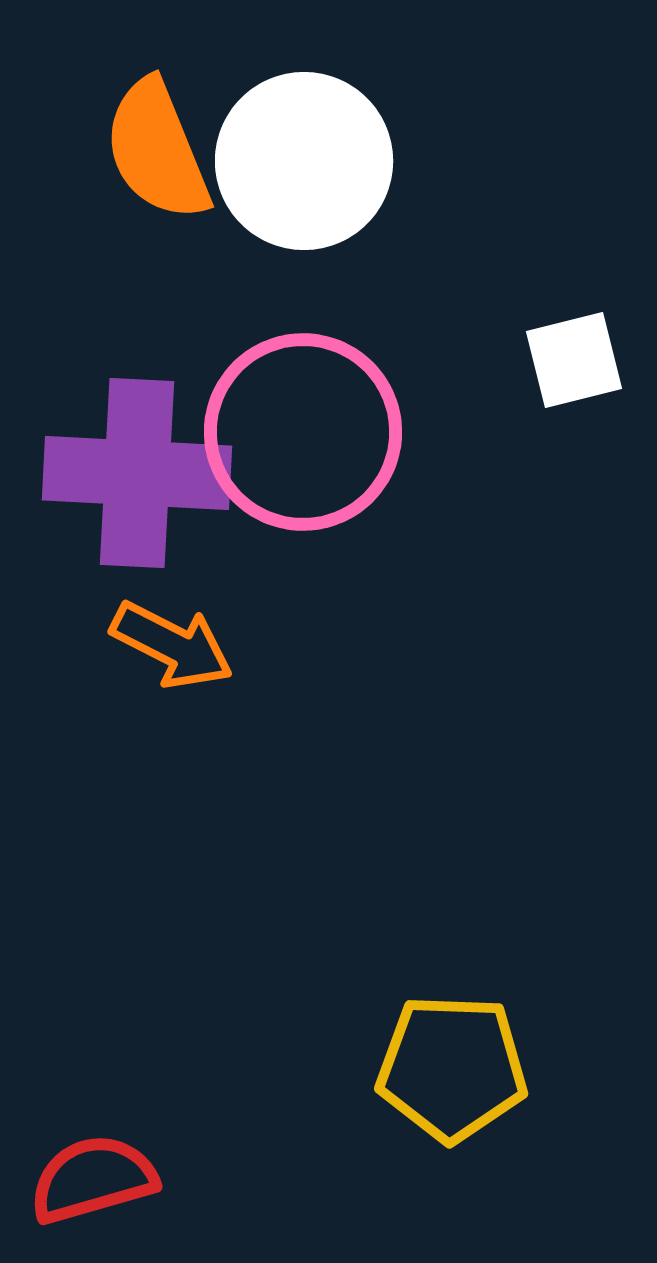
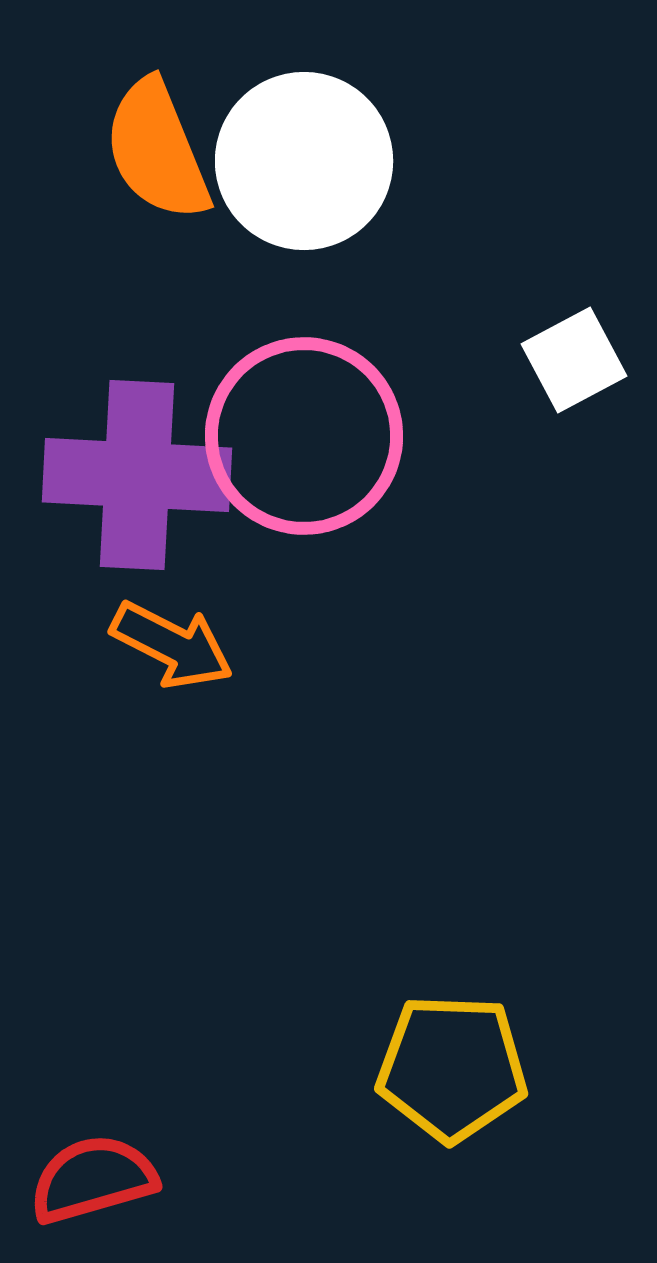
white square: rotated 14 degrees counterclockwise
pink circle: moved 1 px right, 4 px down
purple cross: moved 2 px down
